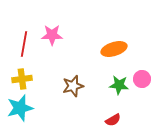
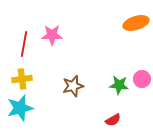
orange ellipse: moved 22 px right, 26 px up
